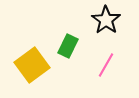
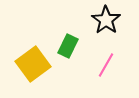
yellow square: moved 1 px right, 1 px up
